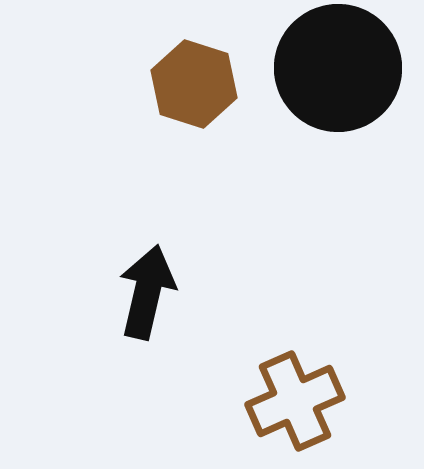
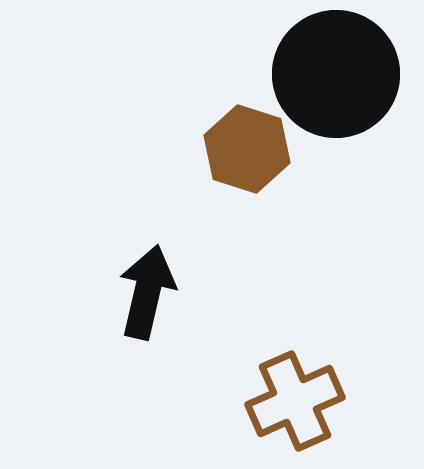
black circle: moved 2 px left, 6 px down
brown hexagon: moved 53 px right, 65 px down
